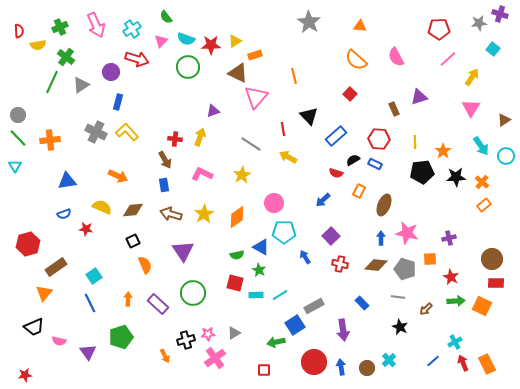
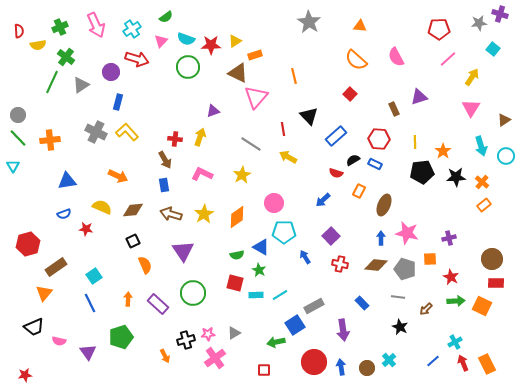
green semicircle at (166, 17): rotated 88 degrees counterclockwise
cyan arrow at (481, 146): rotated 18 degrees clockwise
cyan triangle at (15, 166): moved 2 px left
